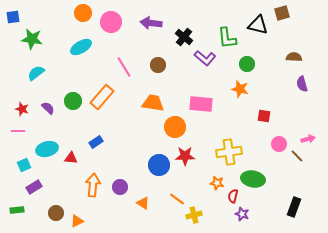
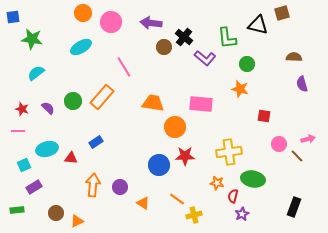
brown circle at (158, 65): moved 6 px right, 18 px up
purple star at (242, 214): rotated 24 degrees clockwise
